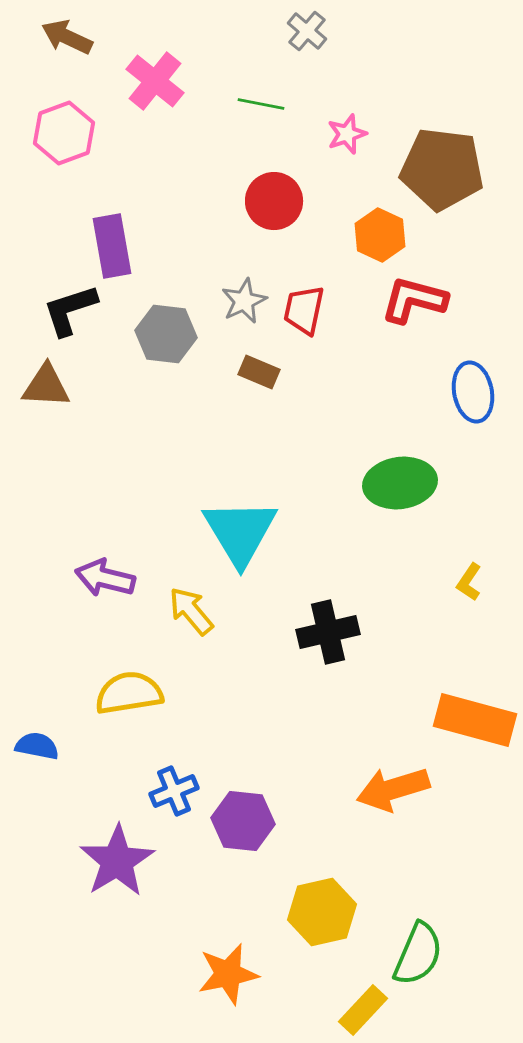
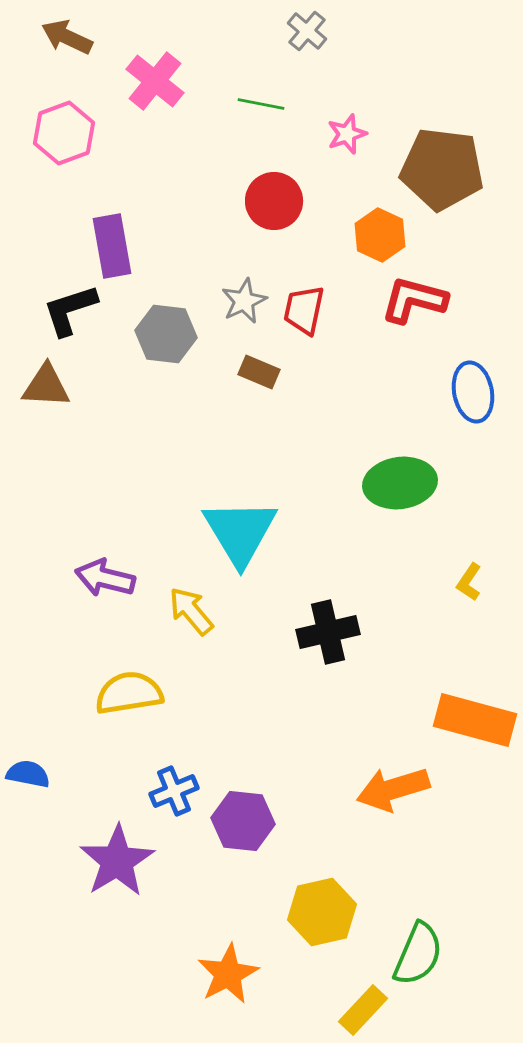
blue semicircle: moved 9 px left, 28 px down
orange star: rotated 16 degrees counterclockwise
